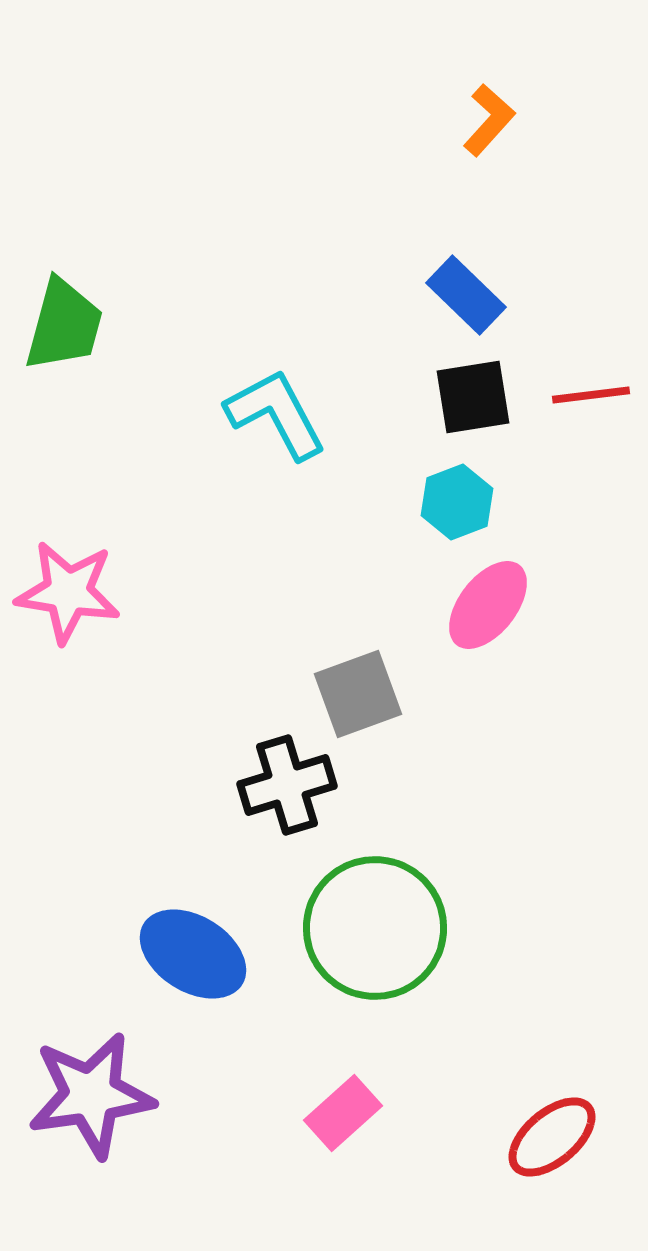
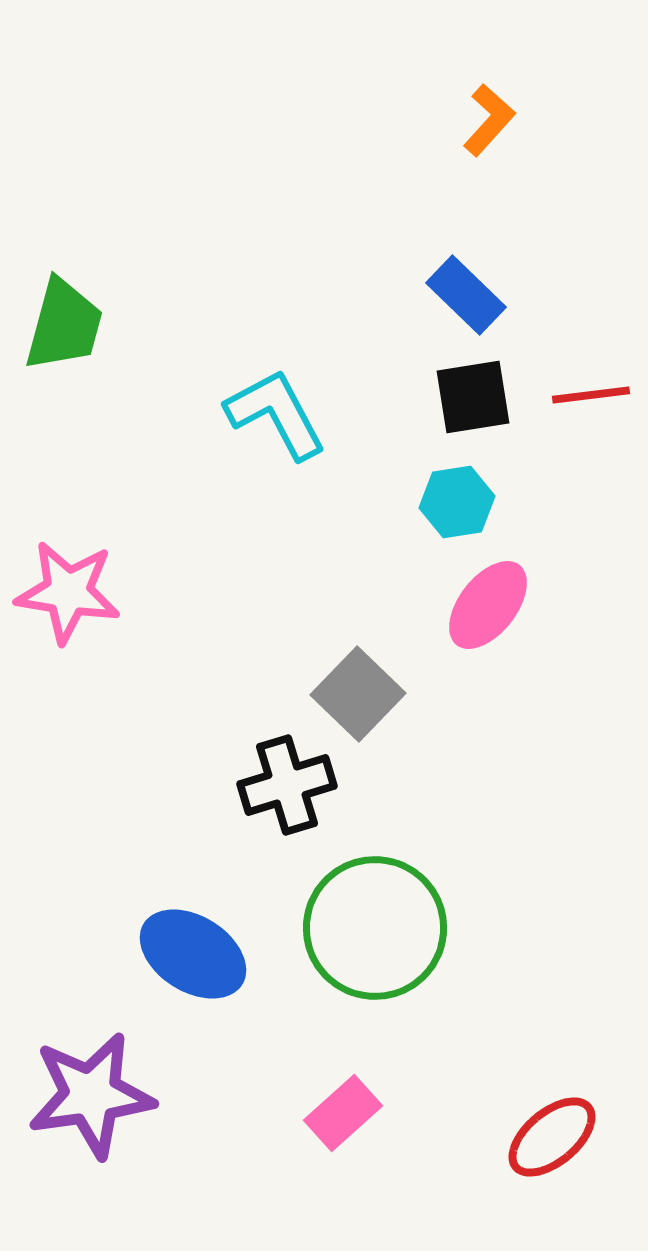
cyan hexagon: rotated 12 degrees clockwise
gray square: rotated 26 degrees counterclockwise
